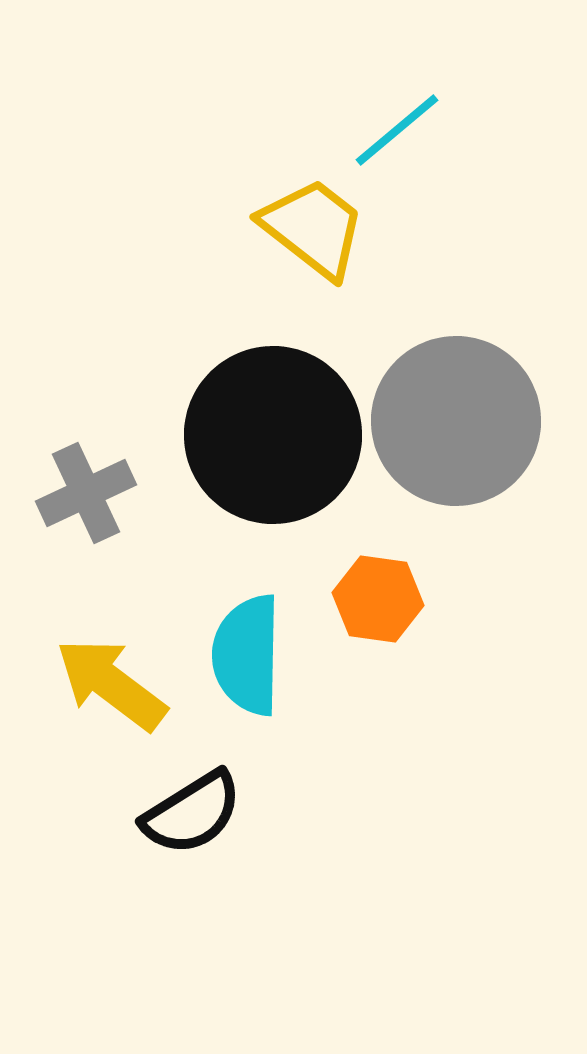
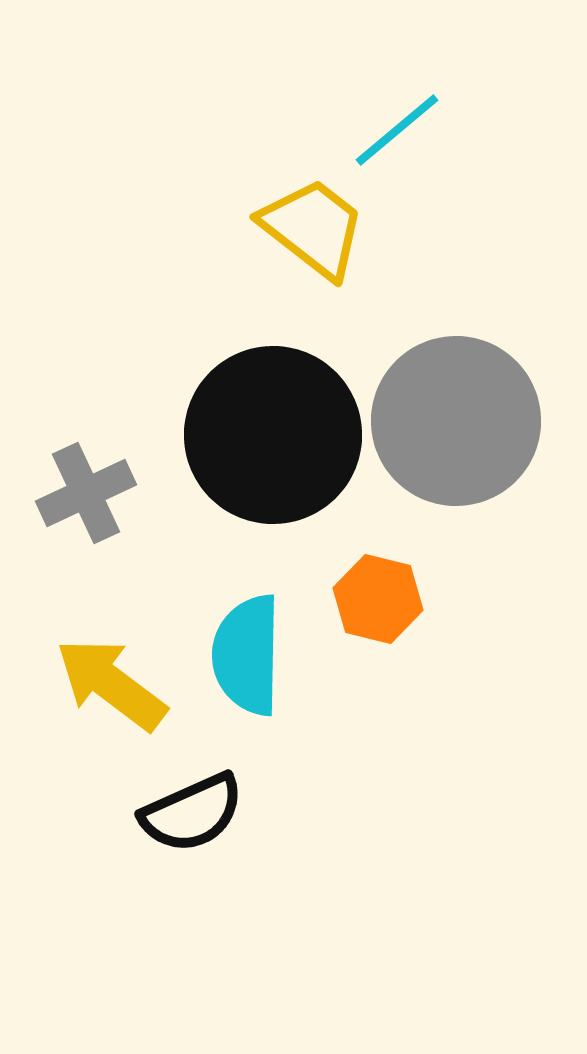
orange hexagon: rotated 6 degrees clockwise
black semicircle: rotated 8 degrees clockwise
